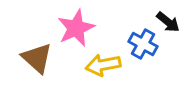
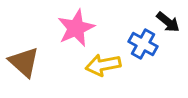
brown triangle: moved 13 px left, 4 px down
